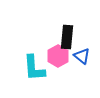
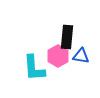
blue triangle: moved 1 px left; rotated 30 degrees counterclockwise
